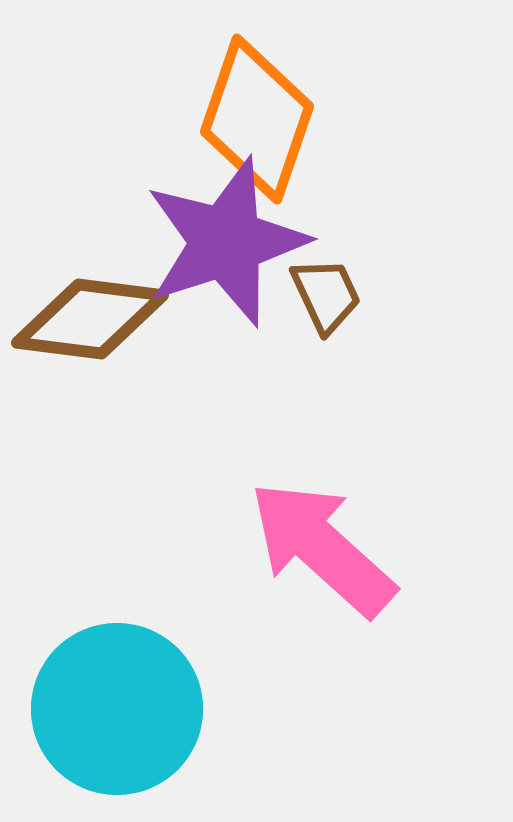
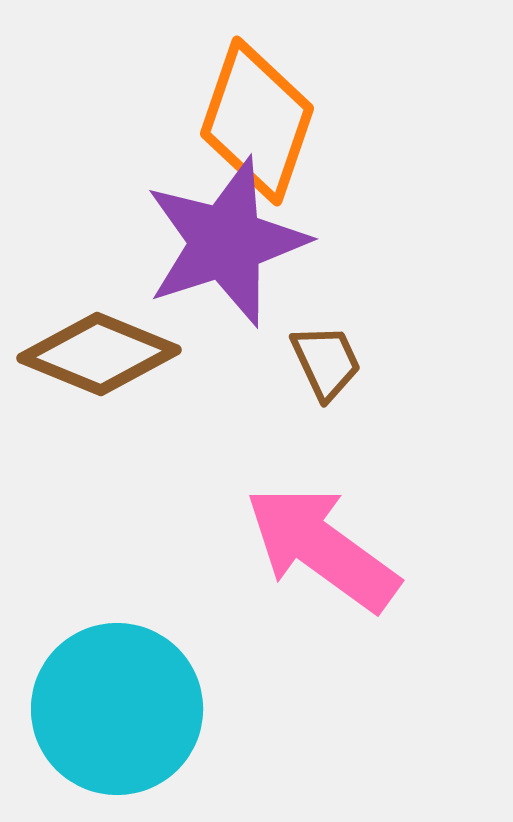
orange diamond: moved 2 px down
brown trapezoid: moved 67 px down
brown diamond: moved 9 px right, 35 px down; rotated 15 degrees clockwise
pink arrow: rotated 6 degrees counterclockwise
